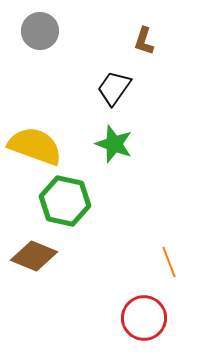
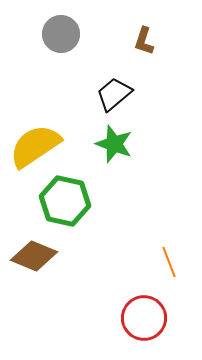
gray circle: moved 21 px right, 3 px down
black trapezoid: moved 6 px down; rotated 15 degrees clockwise
yellow semicircle: rotated 54 degrees counterclockwise
